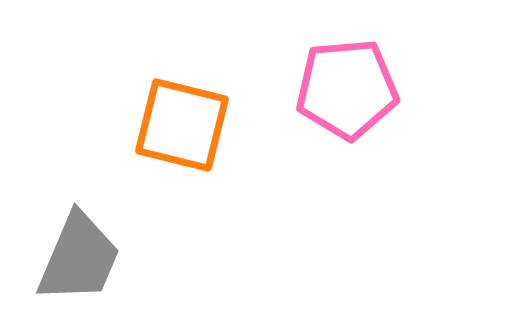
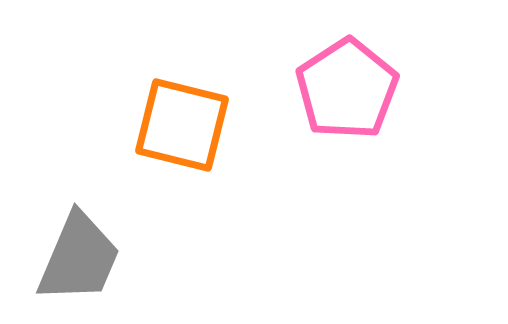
pink pentagon: rotated 28 degrees counterclockwise
